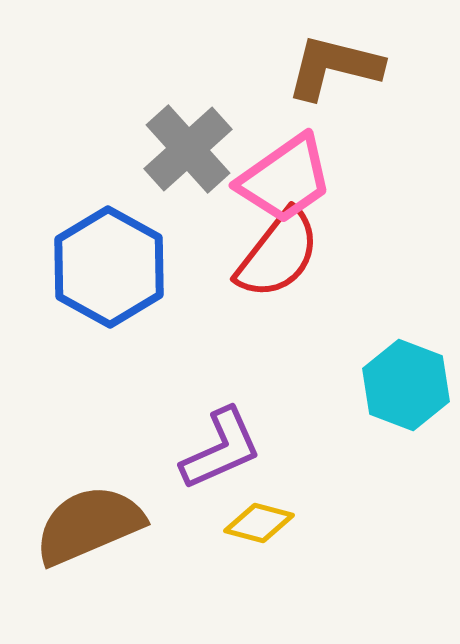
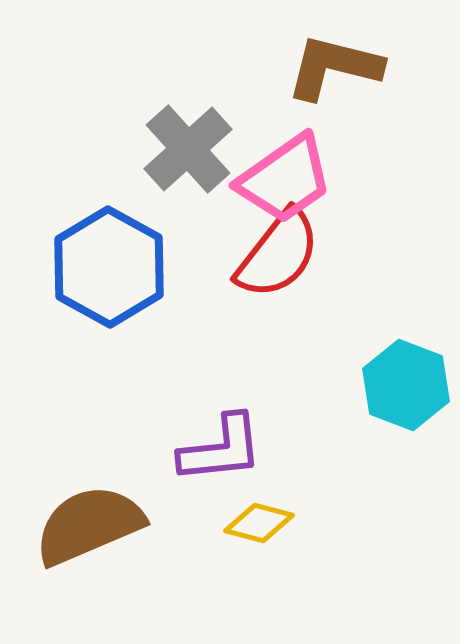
purple L-shape: rotated 18 degrees clockwise
